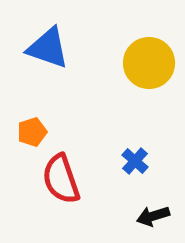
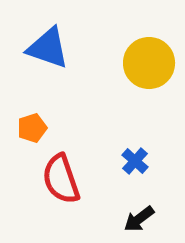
orange pentagon: moved 4 px up
black arrow: moved 14 px left, 3 px down; rotated 20 degrees counterclockwise
